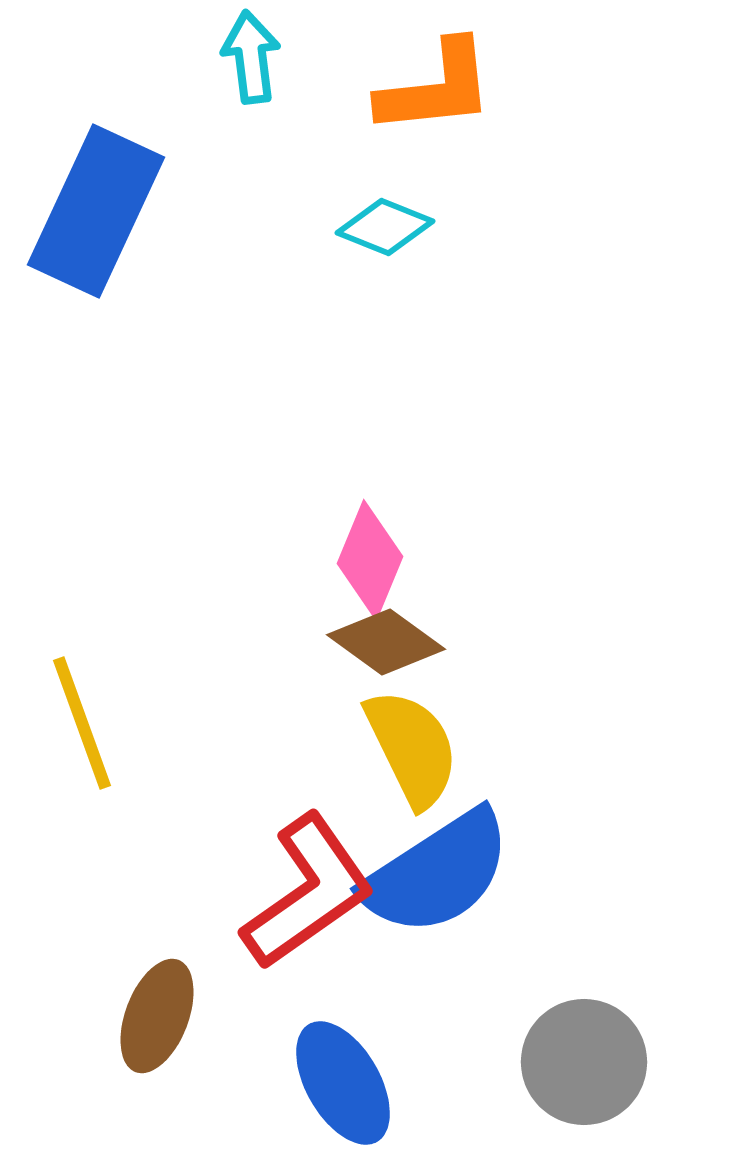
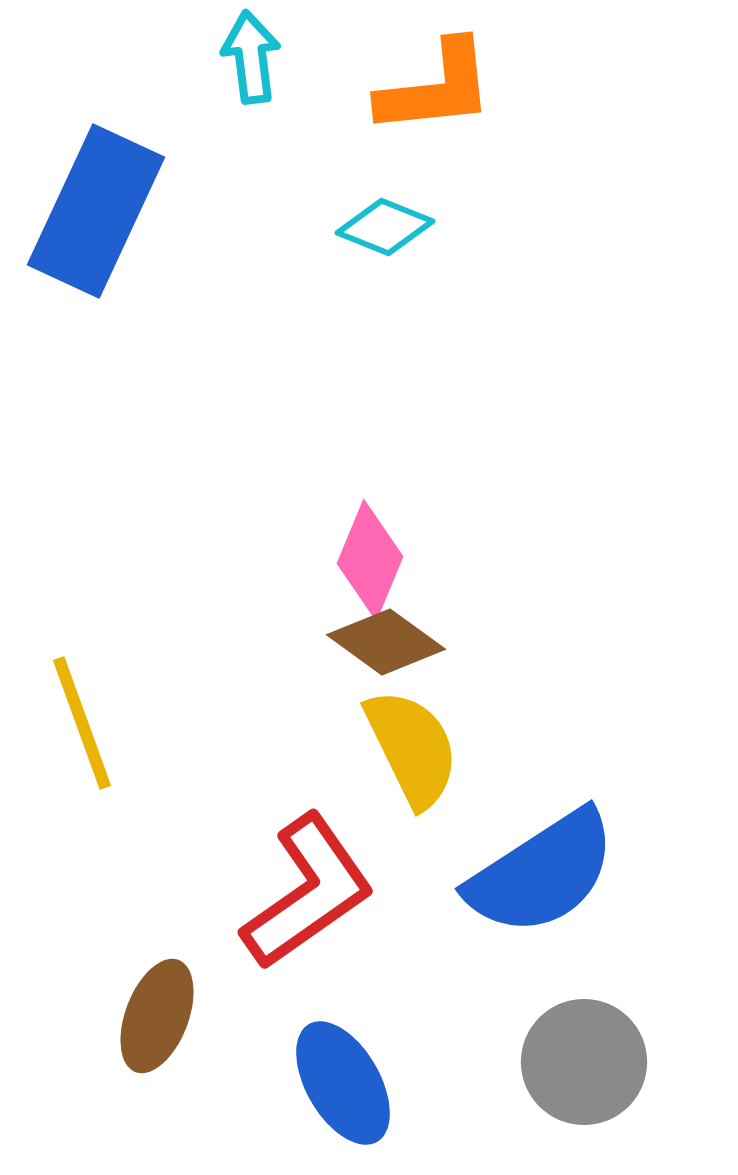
blue semicircle: moved 105 px right
